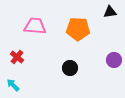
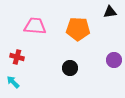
red cross: rotated 24 degrees counterclockwise
cyan arrow: moved 3 px up
